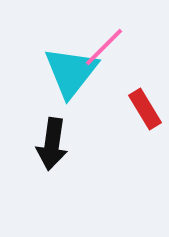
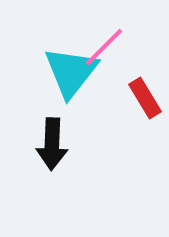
red rectangle: moved 11 px up
black arrow: rotated 6 degrees counterclockwise
